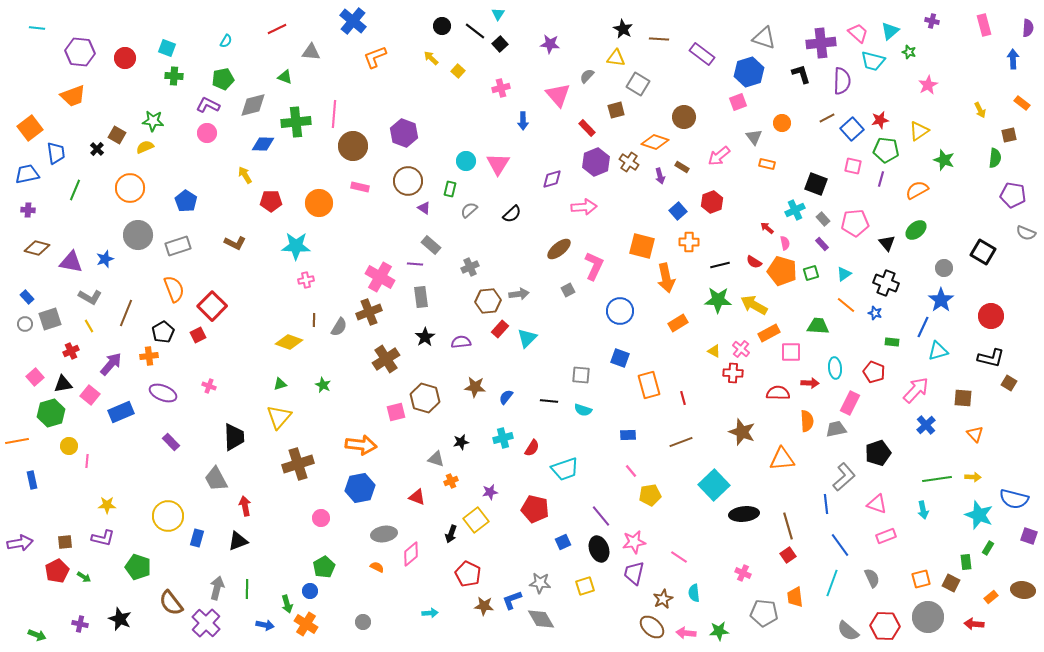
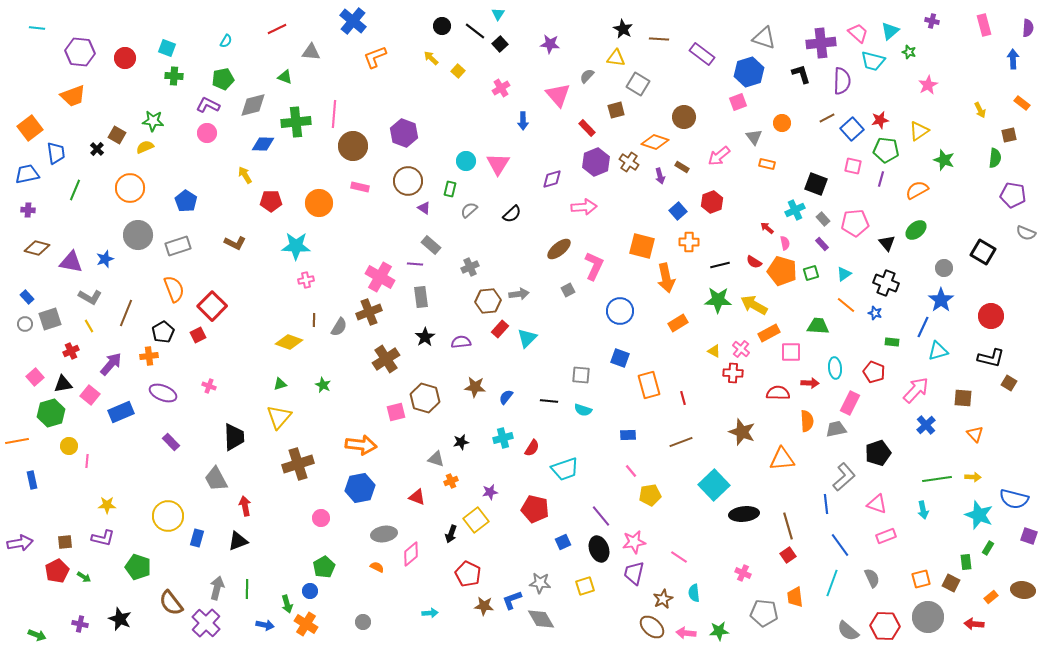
pink cross at (501, 88): rotated 18 degrees counterclockwise
